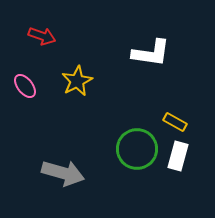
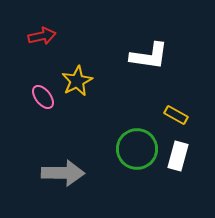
red arrow: rotated 32 degrees counterclockwise
white L-shape: moved 2 px left, 3 px down
pink ellipse: moved 18 px right, 11 px down
yellow rectangle: moved 1 px right, 7 px up
gray arrow: rotated 15 degrees counterclockwise
